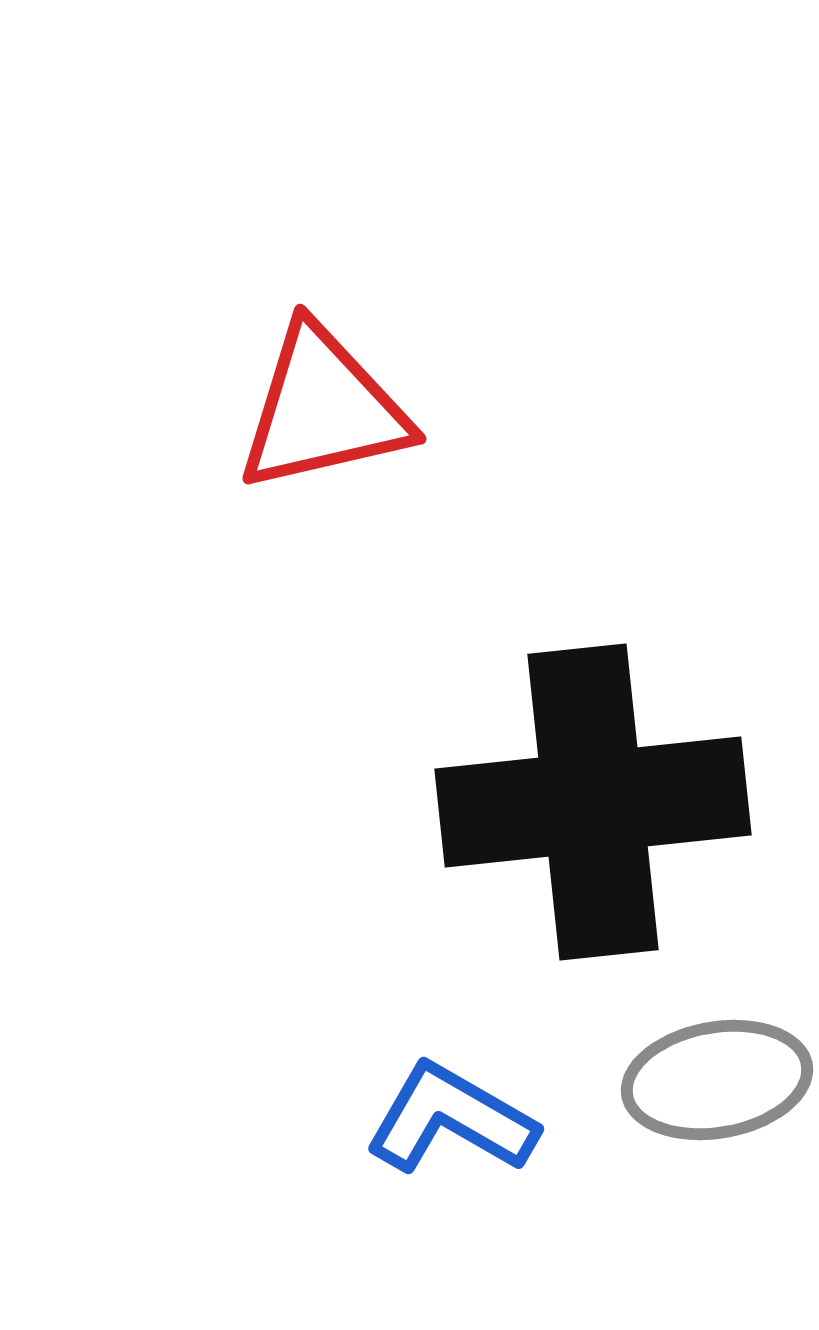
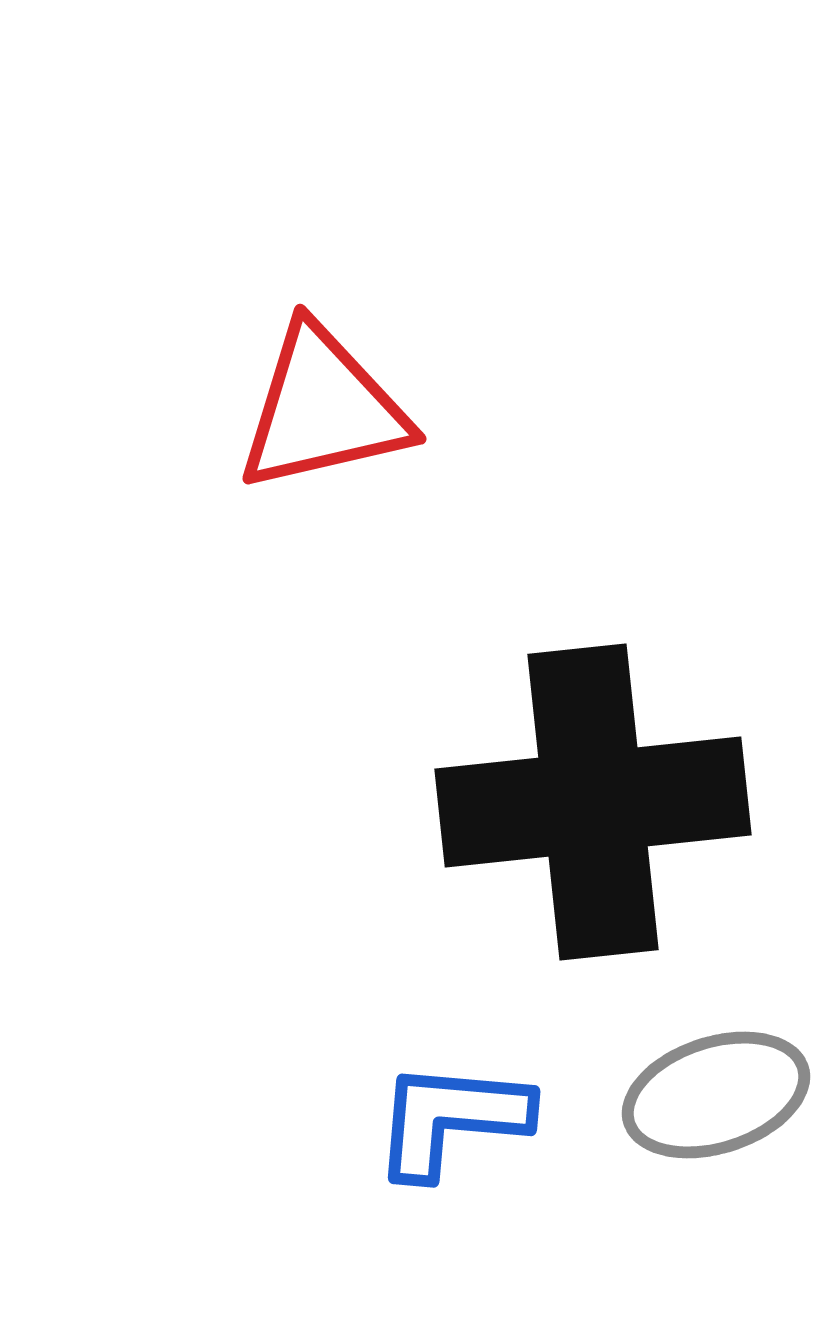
gray ellipse: moved 1 px left, 15 px down; rotated 8 degrees counterclockwise
blue L-shape: rotated 25 degrees counterclockwise
